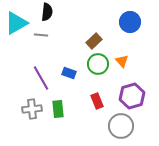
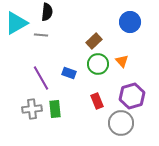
green rectangle: moved 3 px left
gray circle: moved 3 px up
